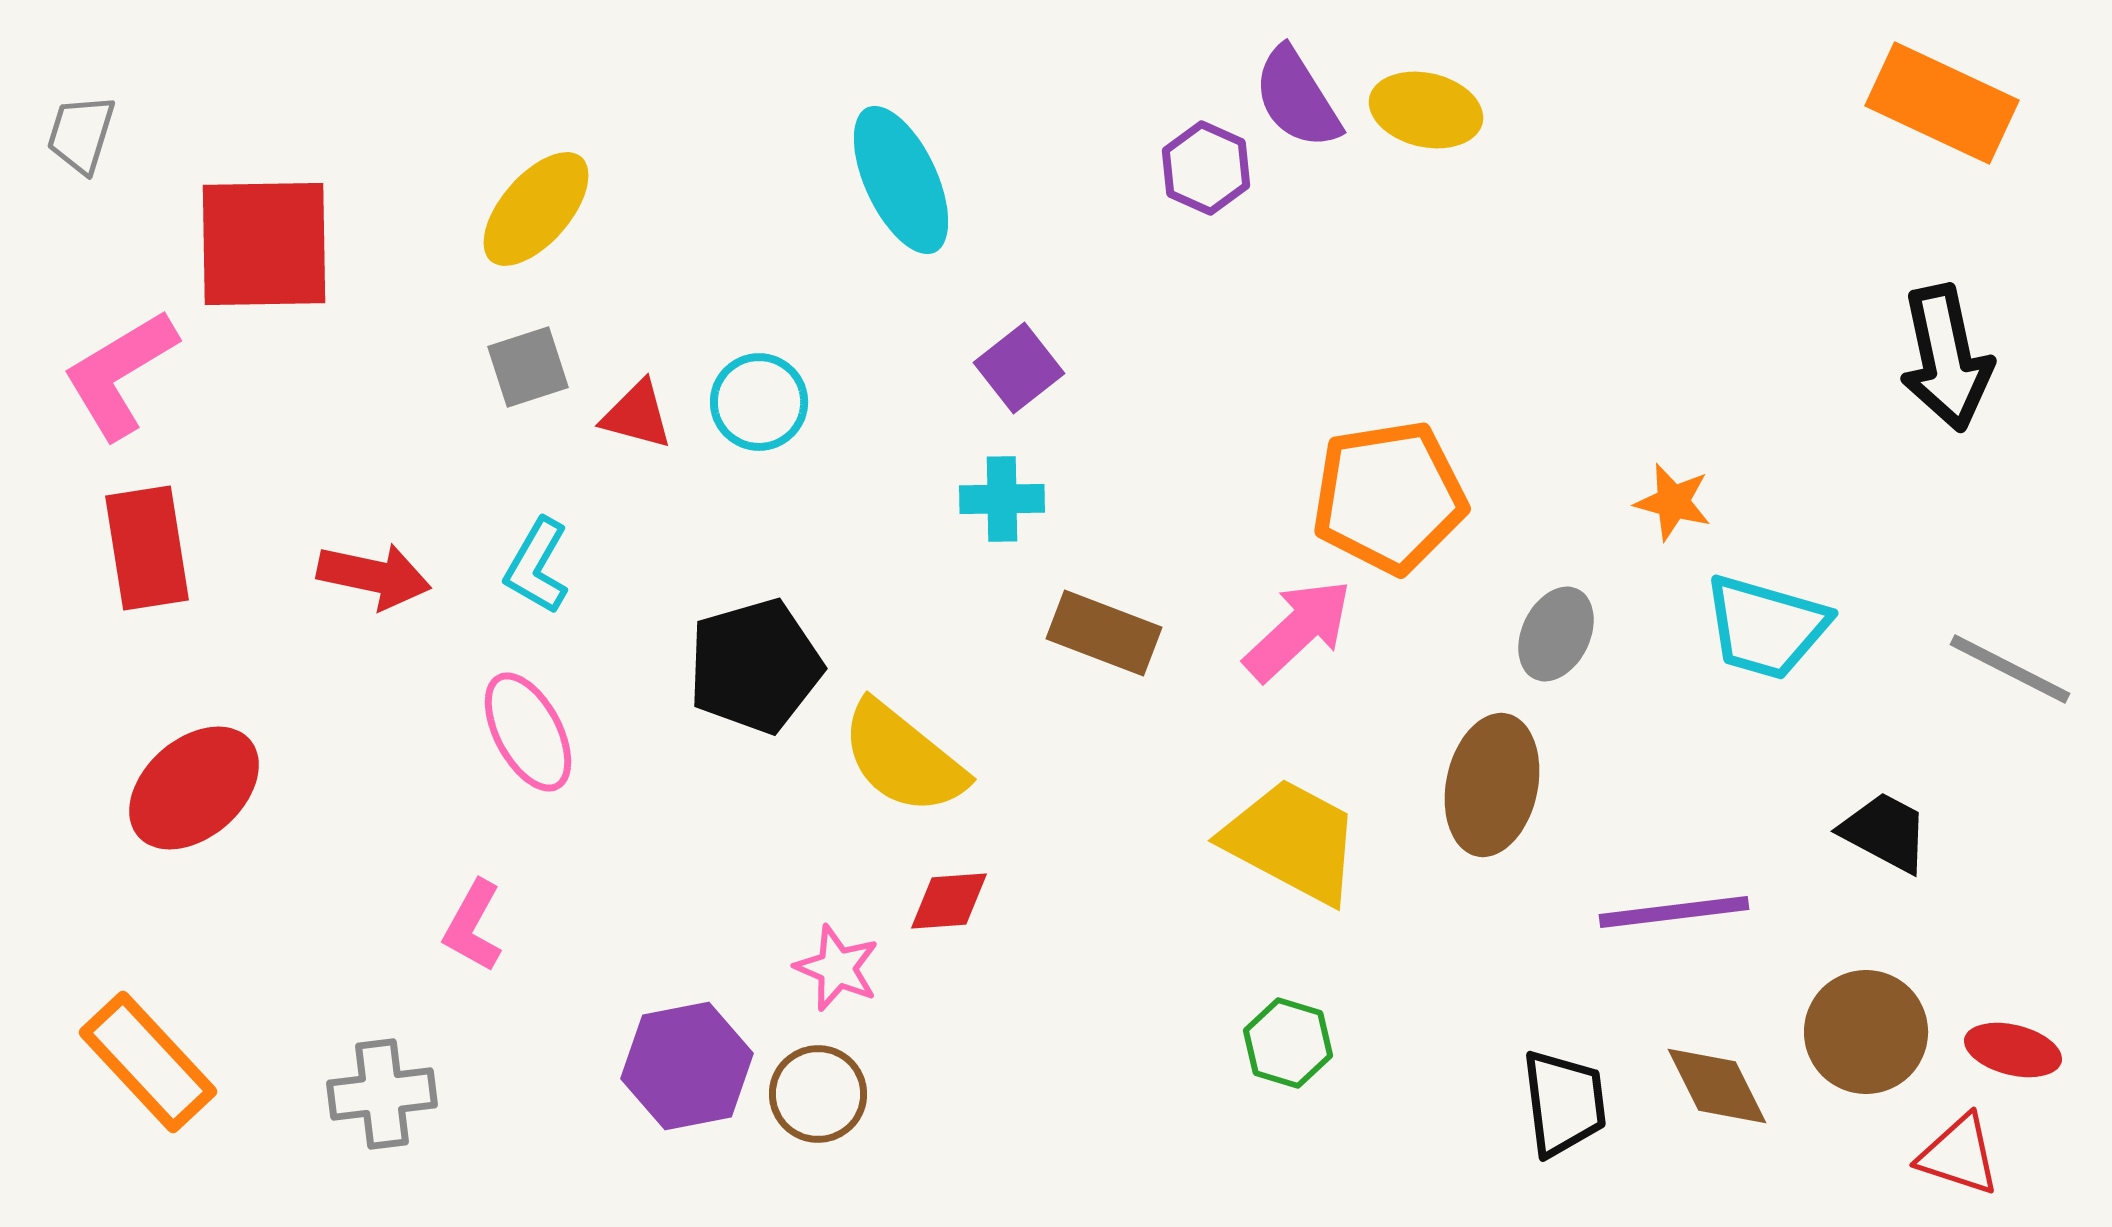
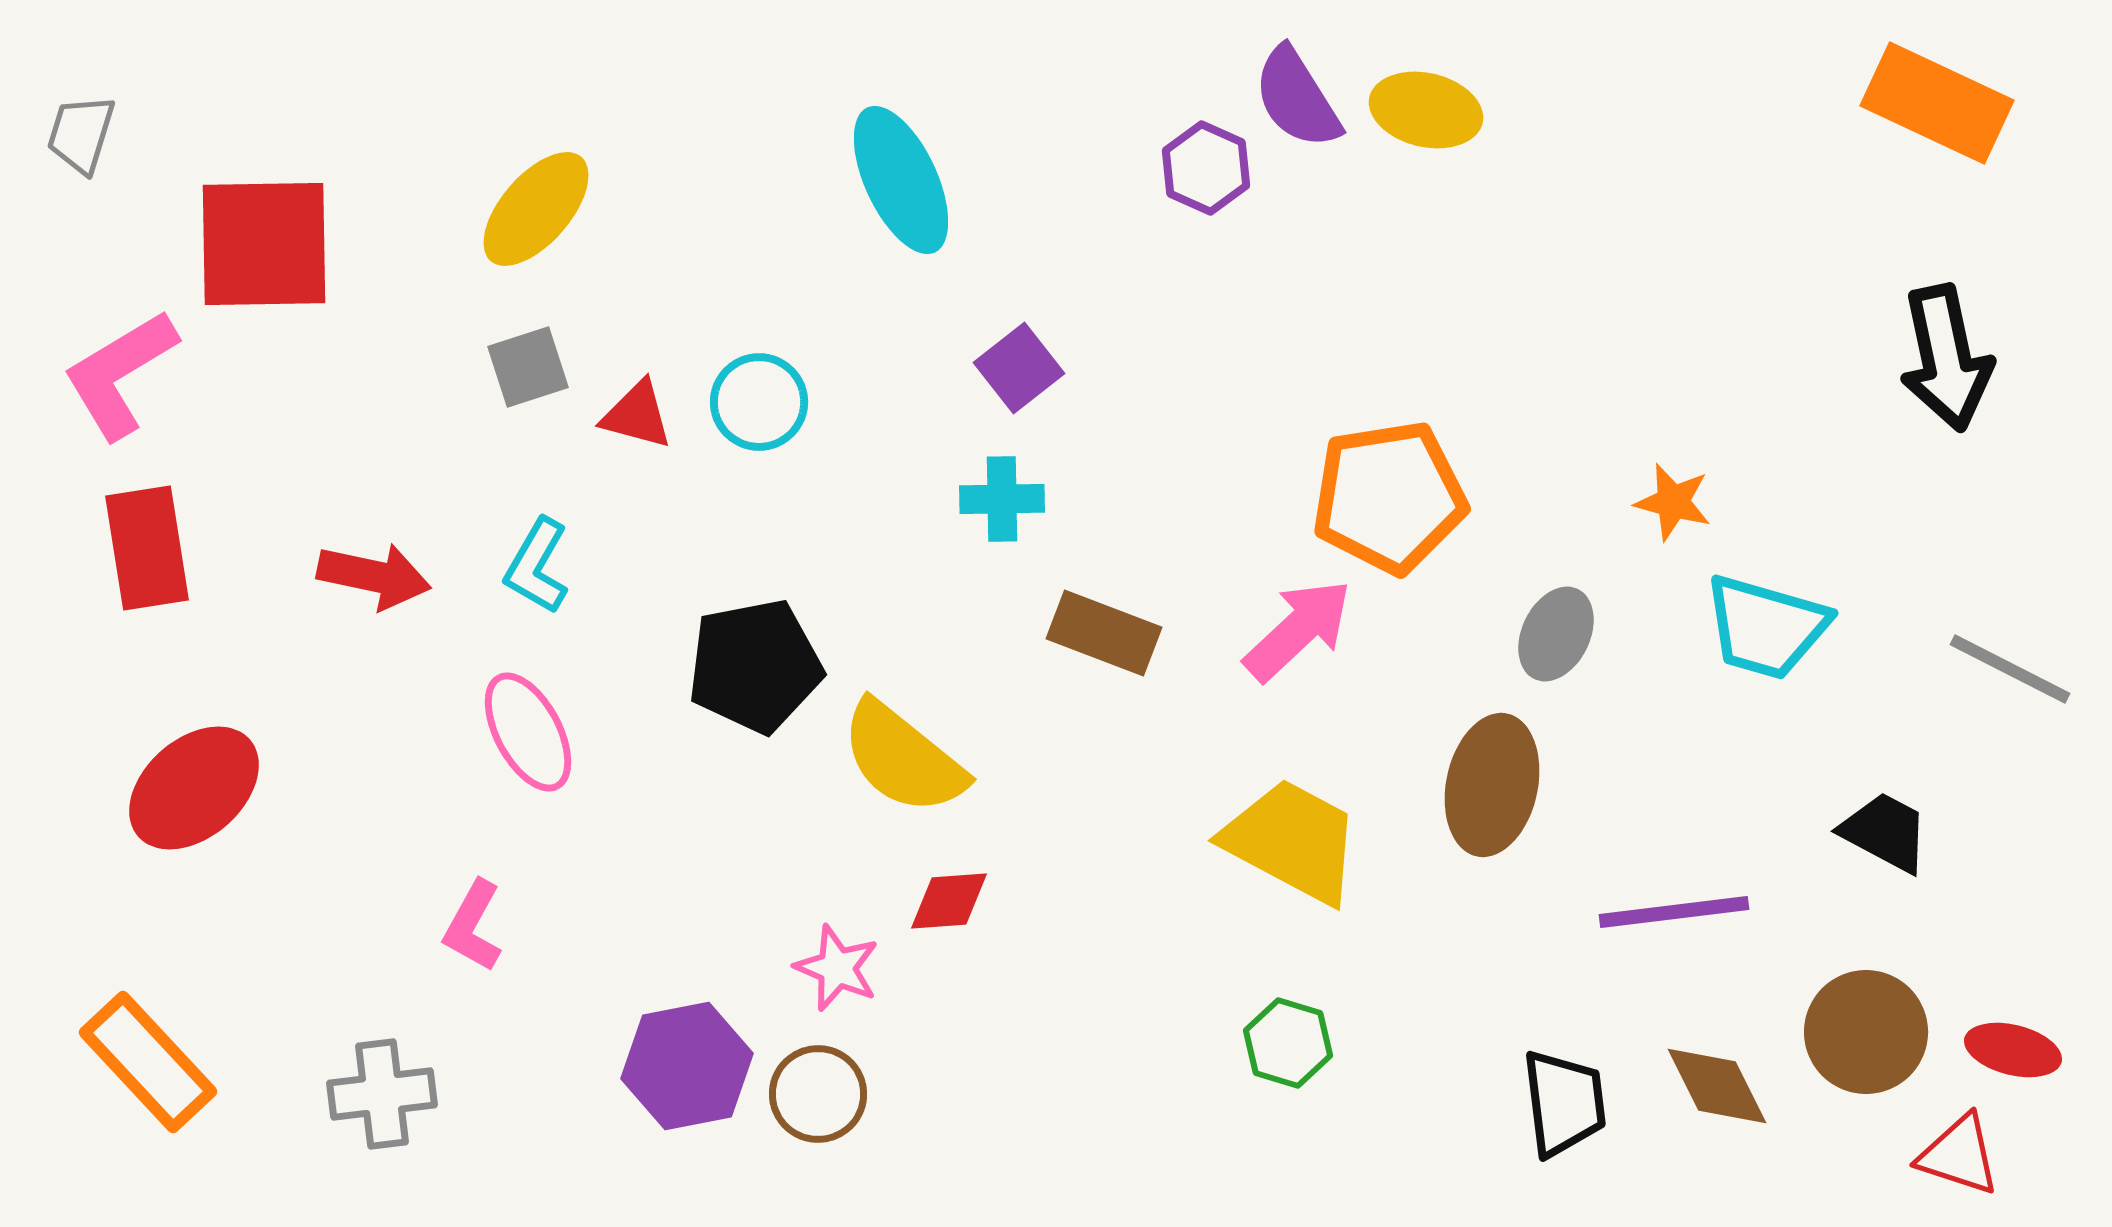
orange rectangle at (1942, 103): moved 5 px left
black pentagon at (755, 666): rotated 5 degrees clockwise
